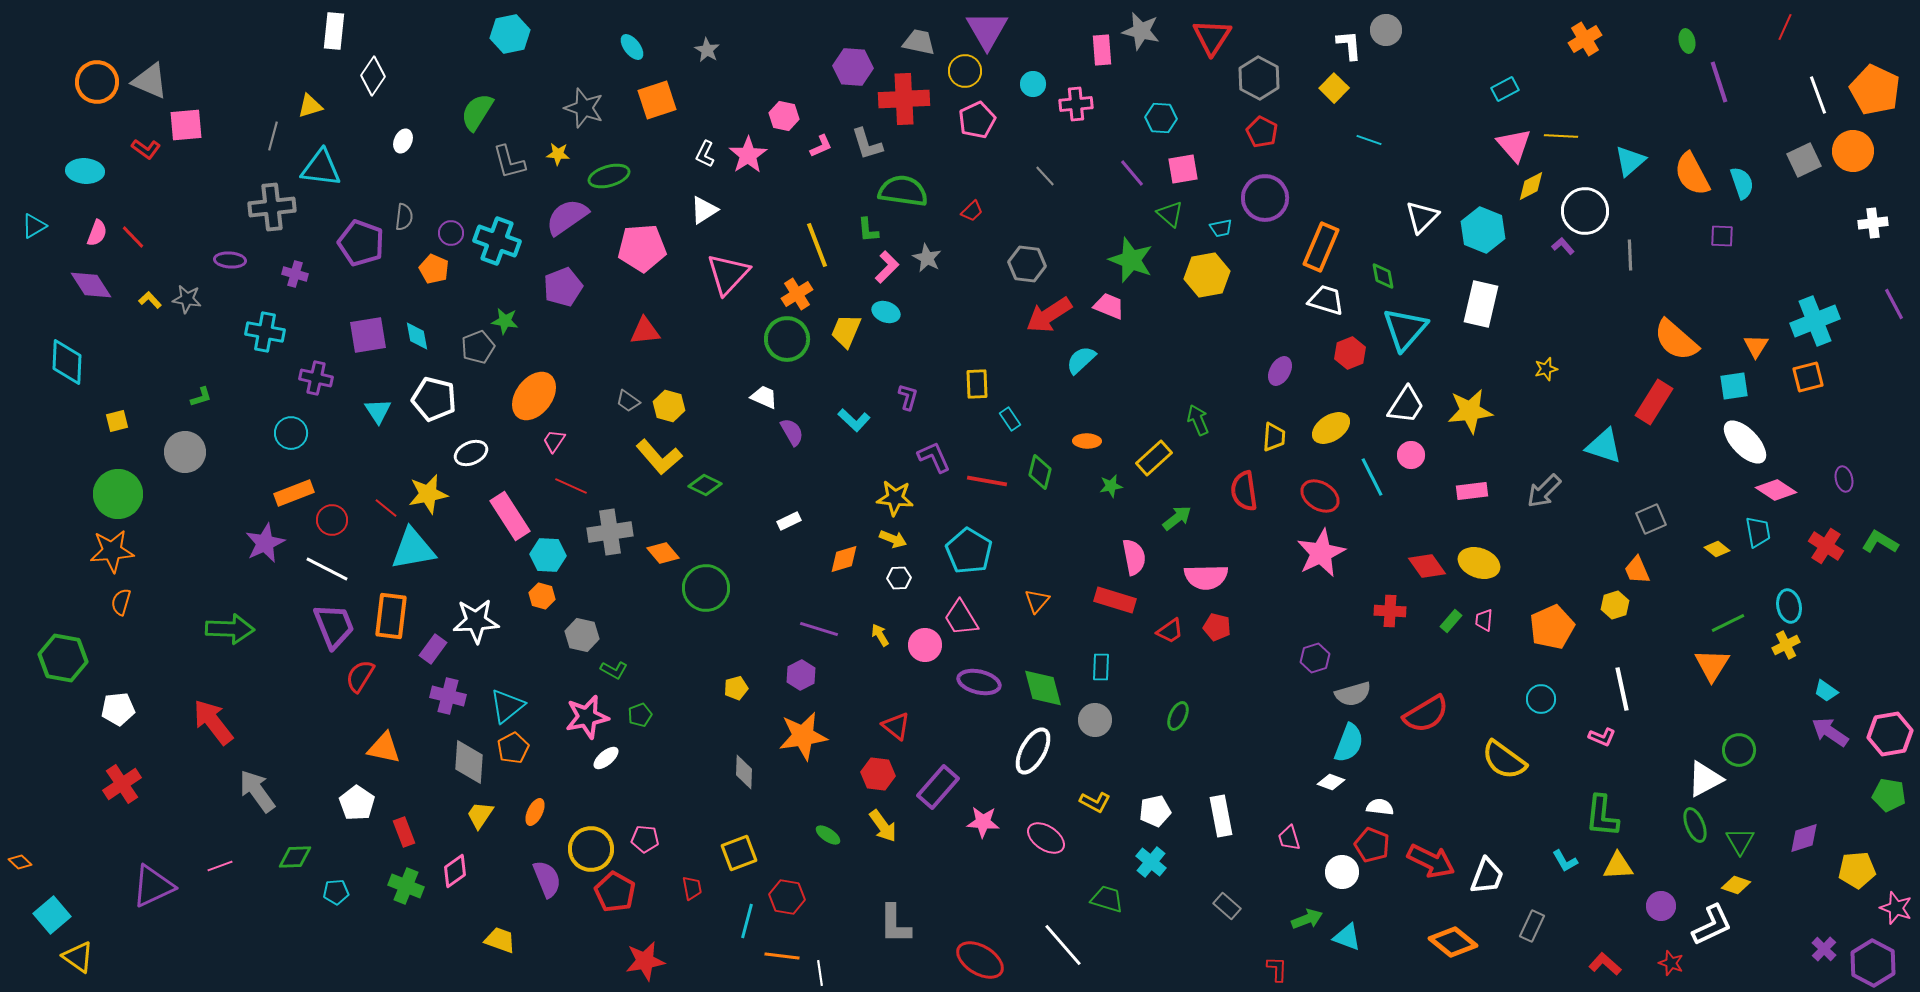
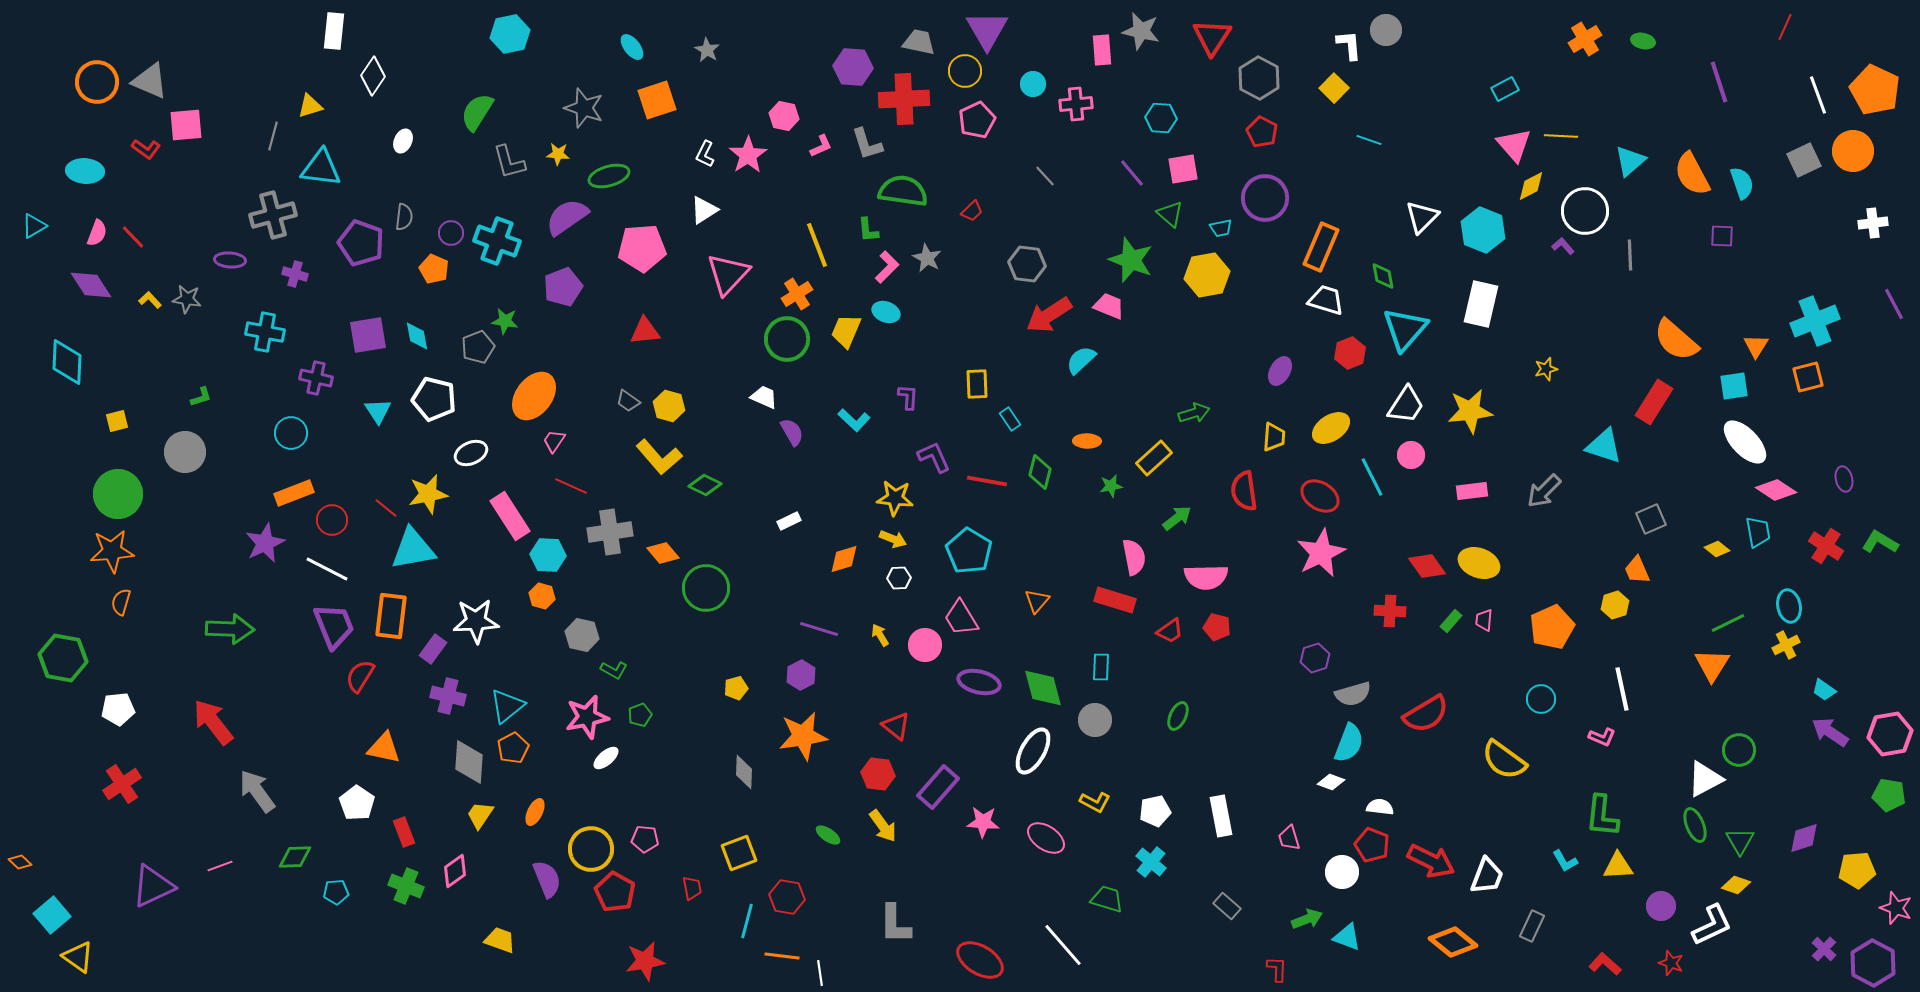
green ellipse at (1687, 41): moved 44 px left; rotated 65 degrees counterclockwise
gray cross at (272, 207): moved 1 px right, 8 px down; rotated 9 degrees counterclockwise
purple L-shape at (908, 397): rotated 12 degrees counterclockwise
green arrow at (1198, 420): moved 4 px left, 7 px up; rotated 96 degrees clockwise
cyan trapezoid at (1826, 691): moved 2 px left, 1 px up
